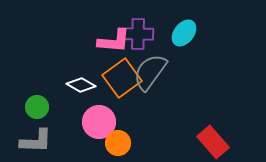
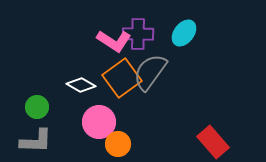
pink L-shape: rotated 28 degrees clockwise
orange circle: moved 1 px down
